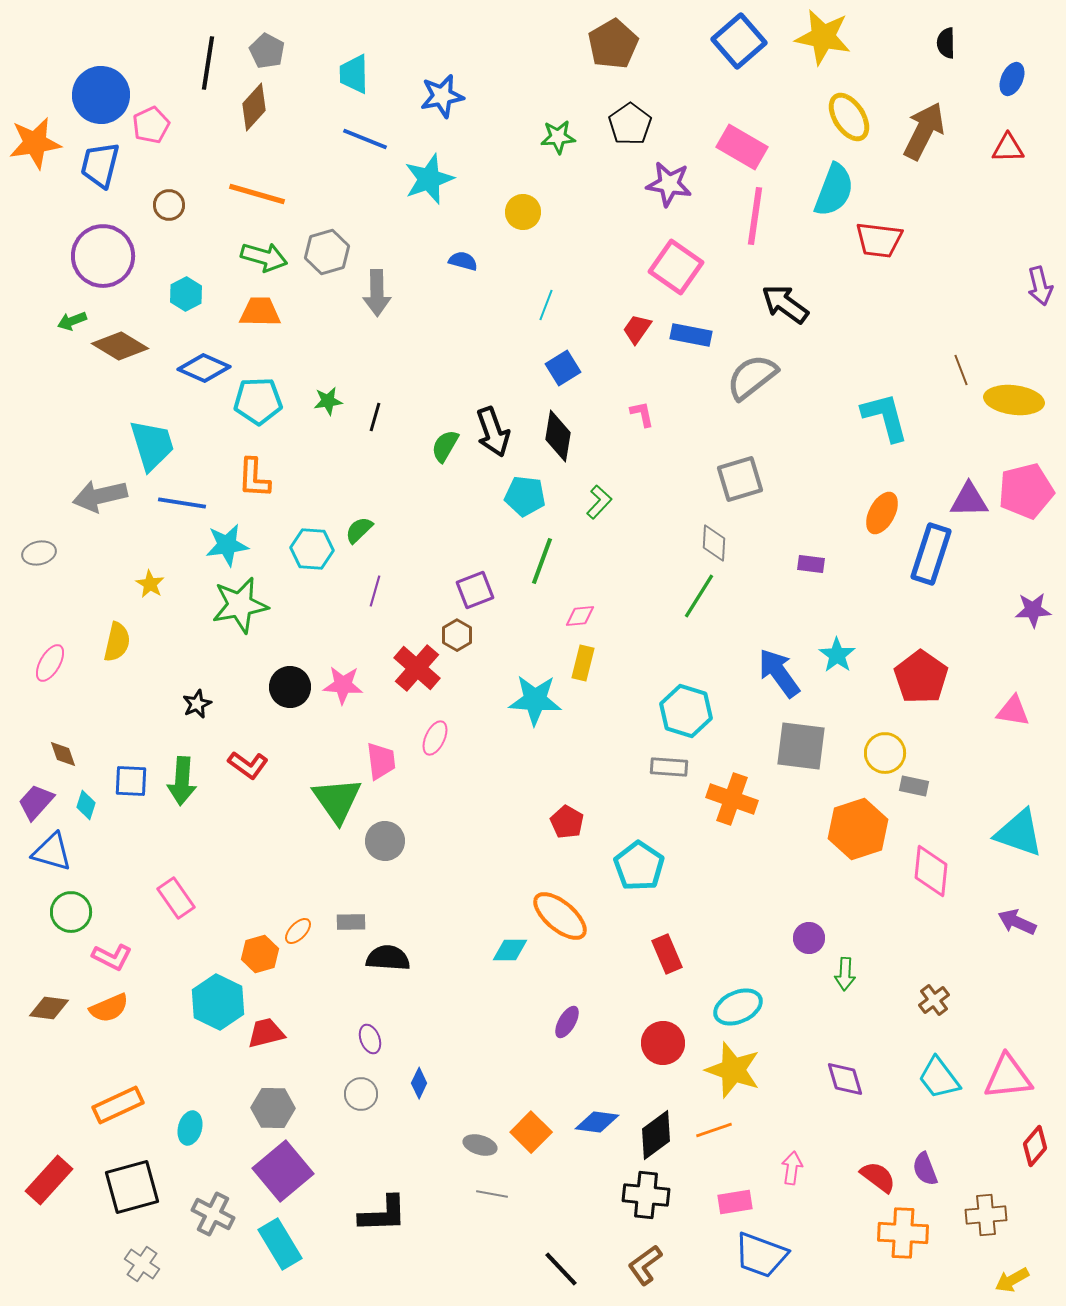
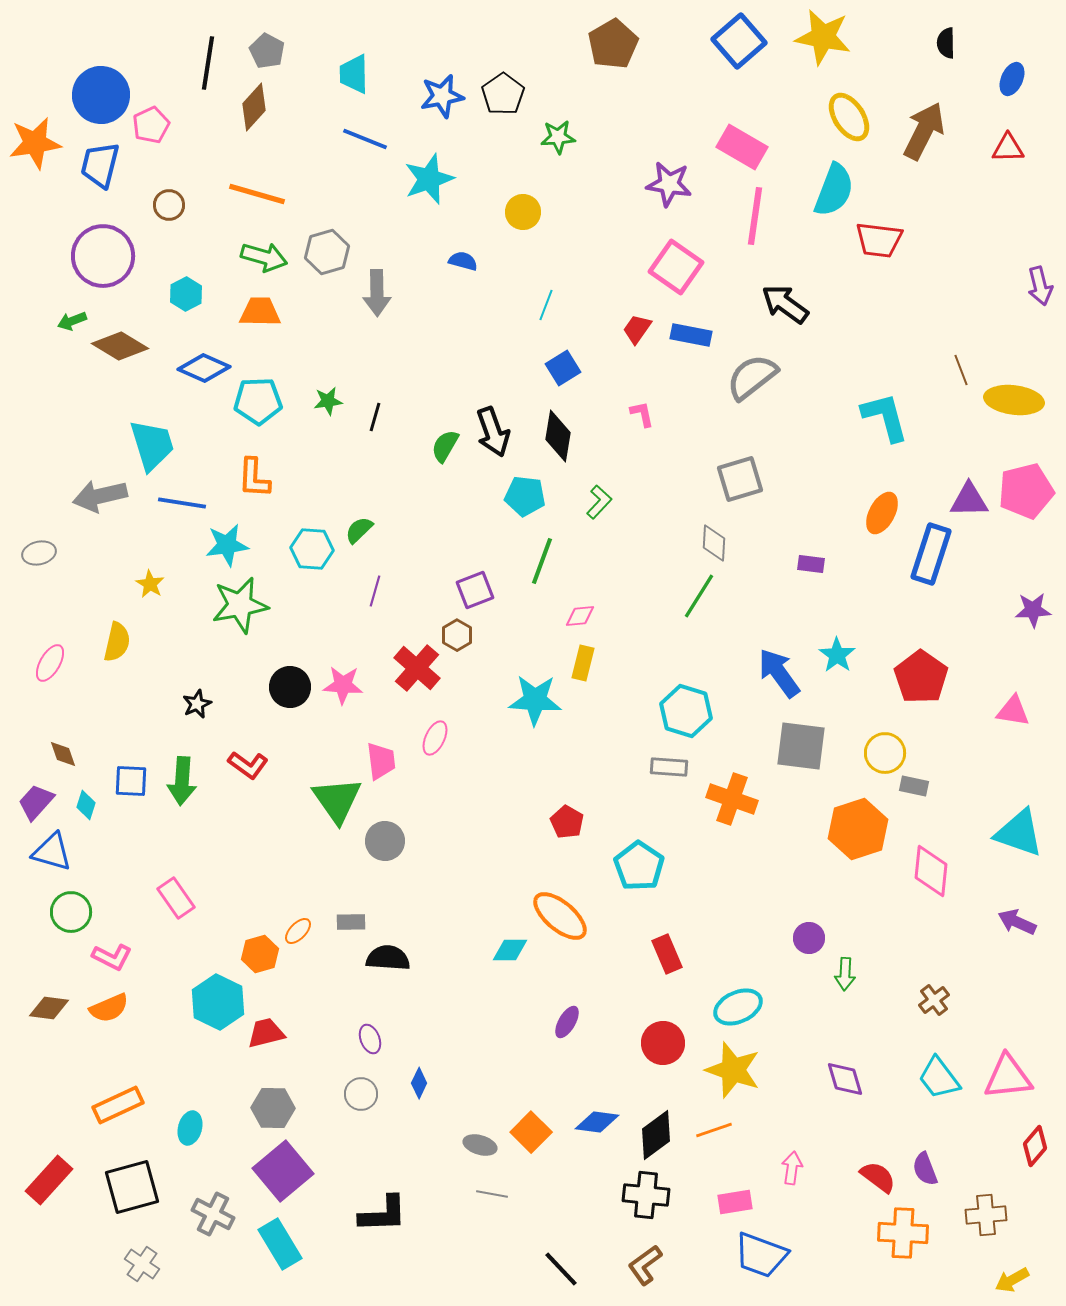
black pentagon at (630, 124): moved 127 px left, 30 px up
